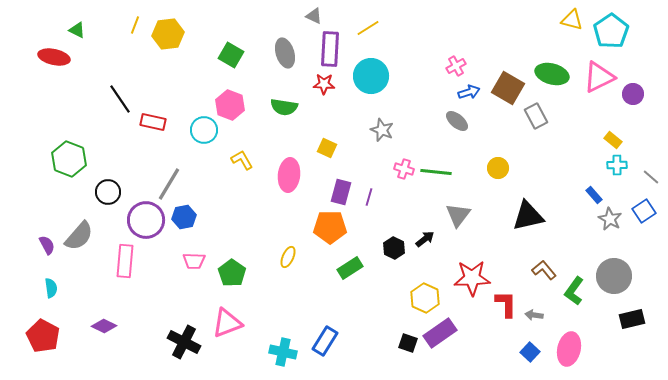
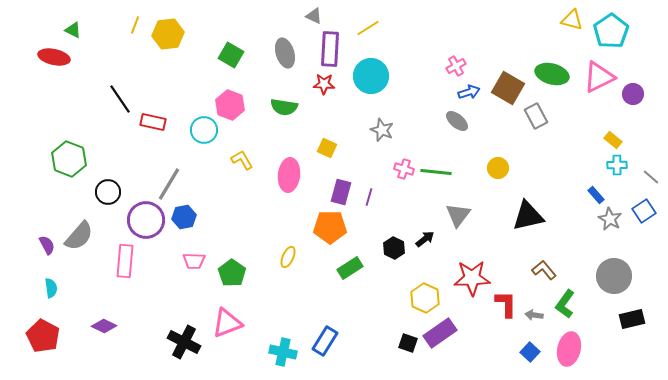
green triangle at (77, 30): moved 4 px left
blue rectangle at (594, 195): moved 2 px right
green L-shape at (574, 291): moved 9 px left, 13 px down
